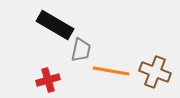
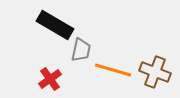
orange line: moved 2 px right, 1 px up; rotated 6 degrees clockwise
red cross: moved 2 px right, 1 px up; rotated 20 degrees counterclockwise
